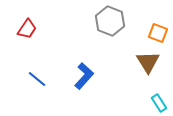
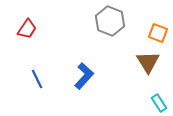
blue line: rotated 24 degrees clockwise
